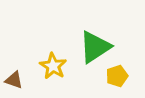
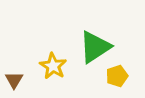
brown triangle: rotated 42 degrees clockwise
